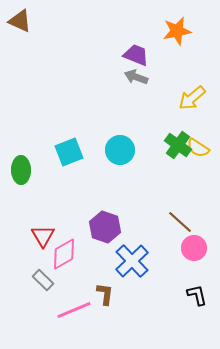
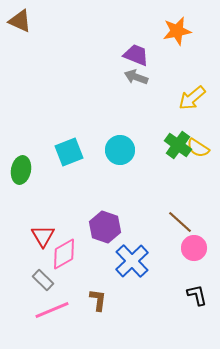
green ellipse: rotated 12 degrees clockwise
brown L-shape: moved 7 px left, 6 px down
pink line: moved 22 px left
